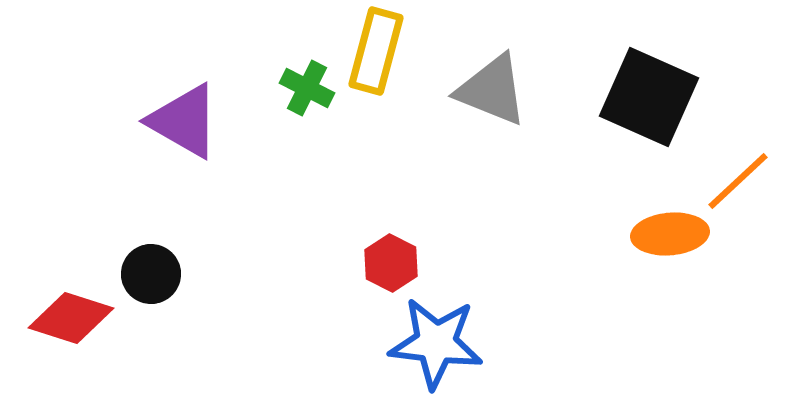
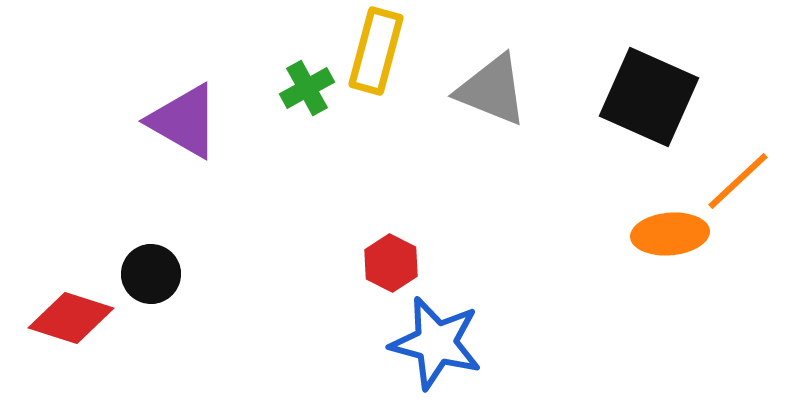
green cross: rotated 34 degrees clockwise
blue star: rotated 8 degrees clockwise
